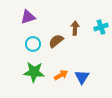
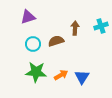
cyan cross: moved 1 px up
brown semicircle: rotated 21 degrees clockwise
green star: moved 2 px right
